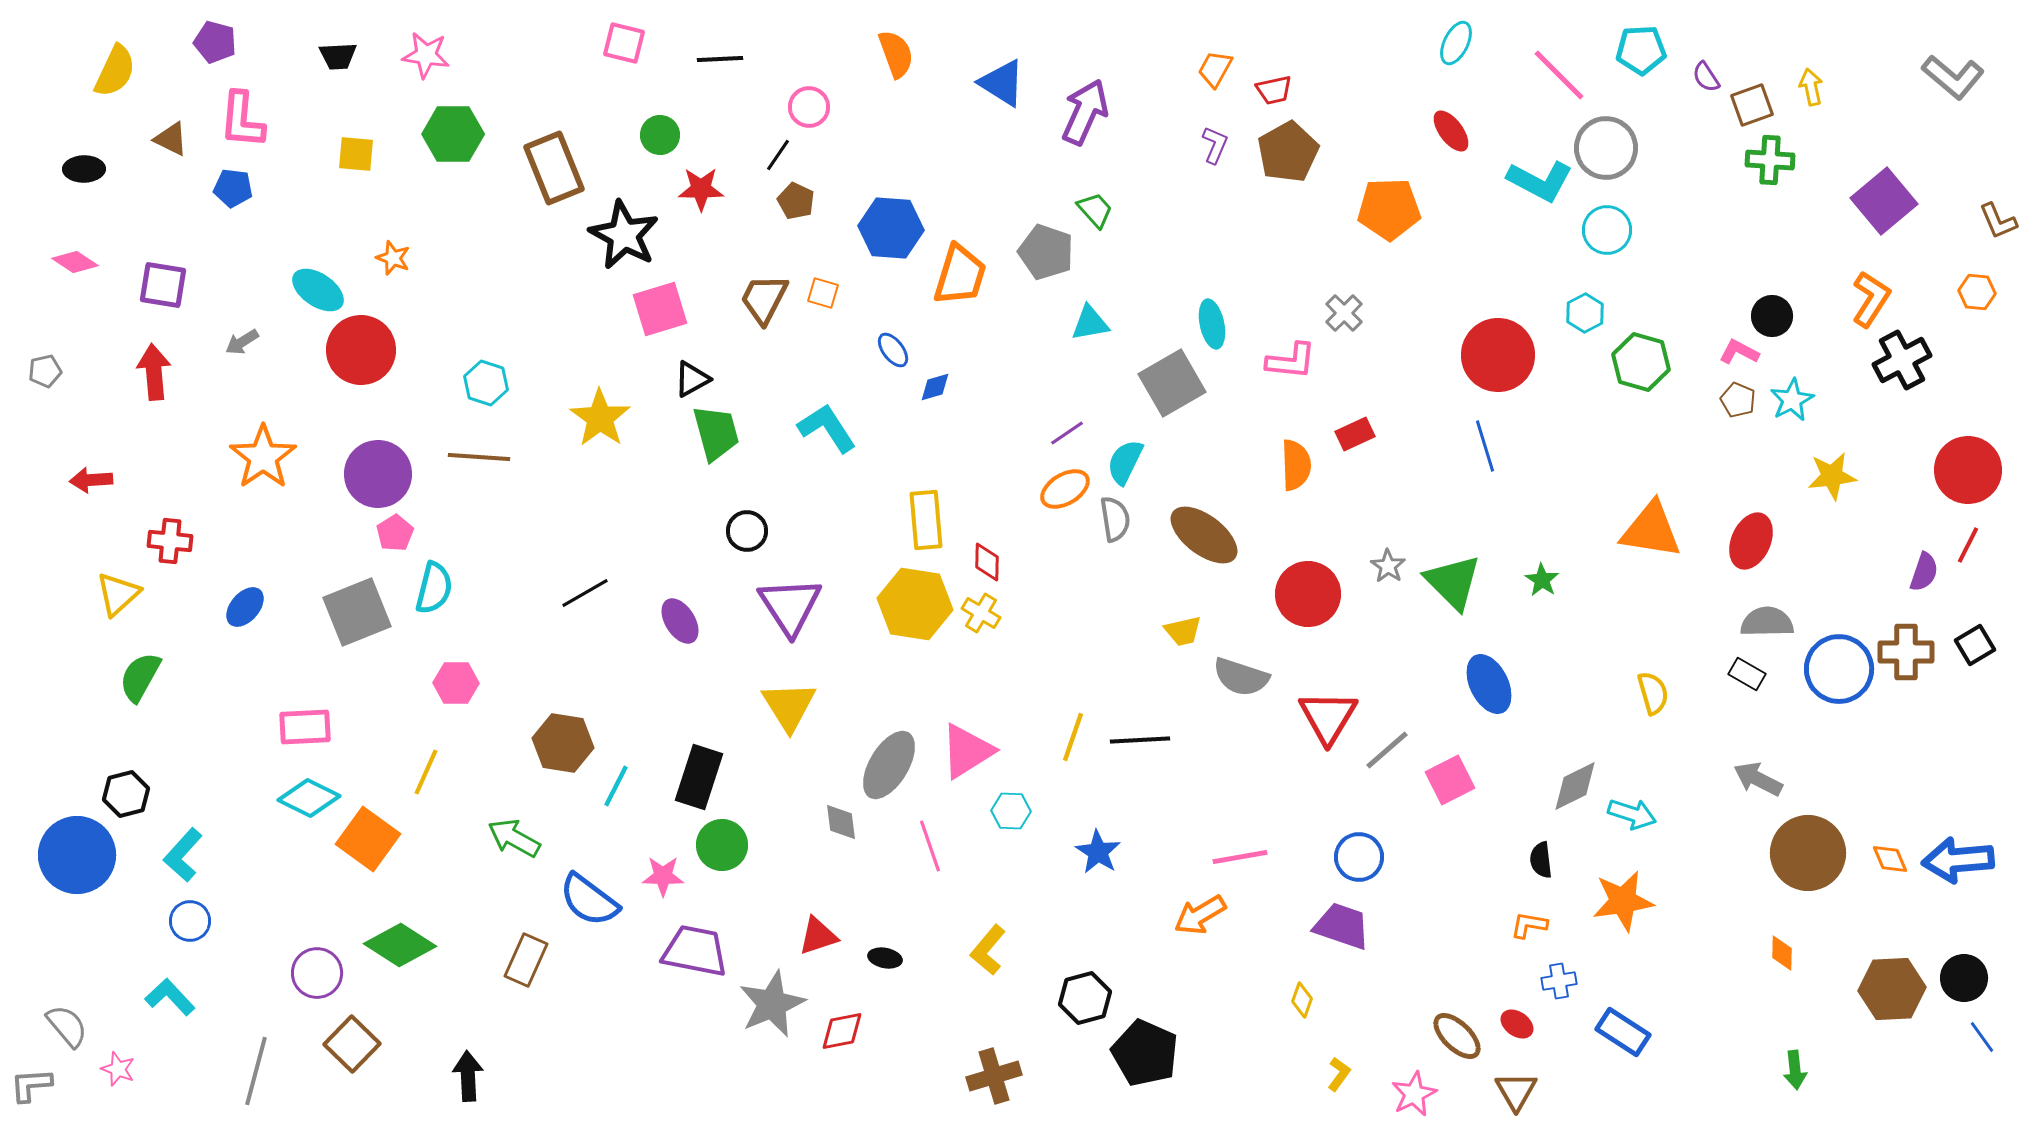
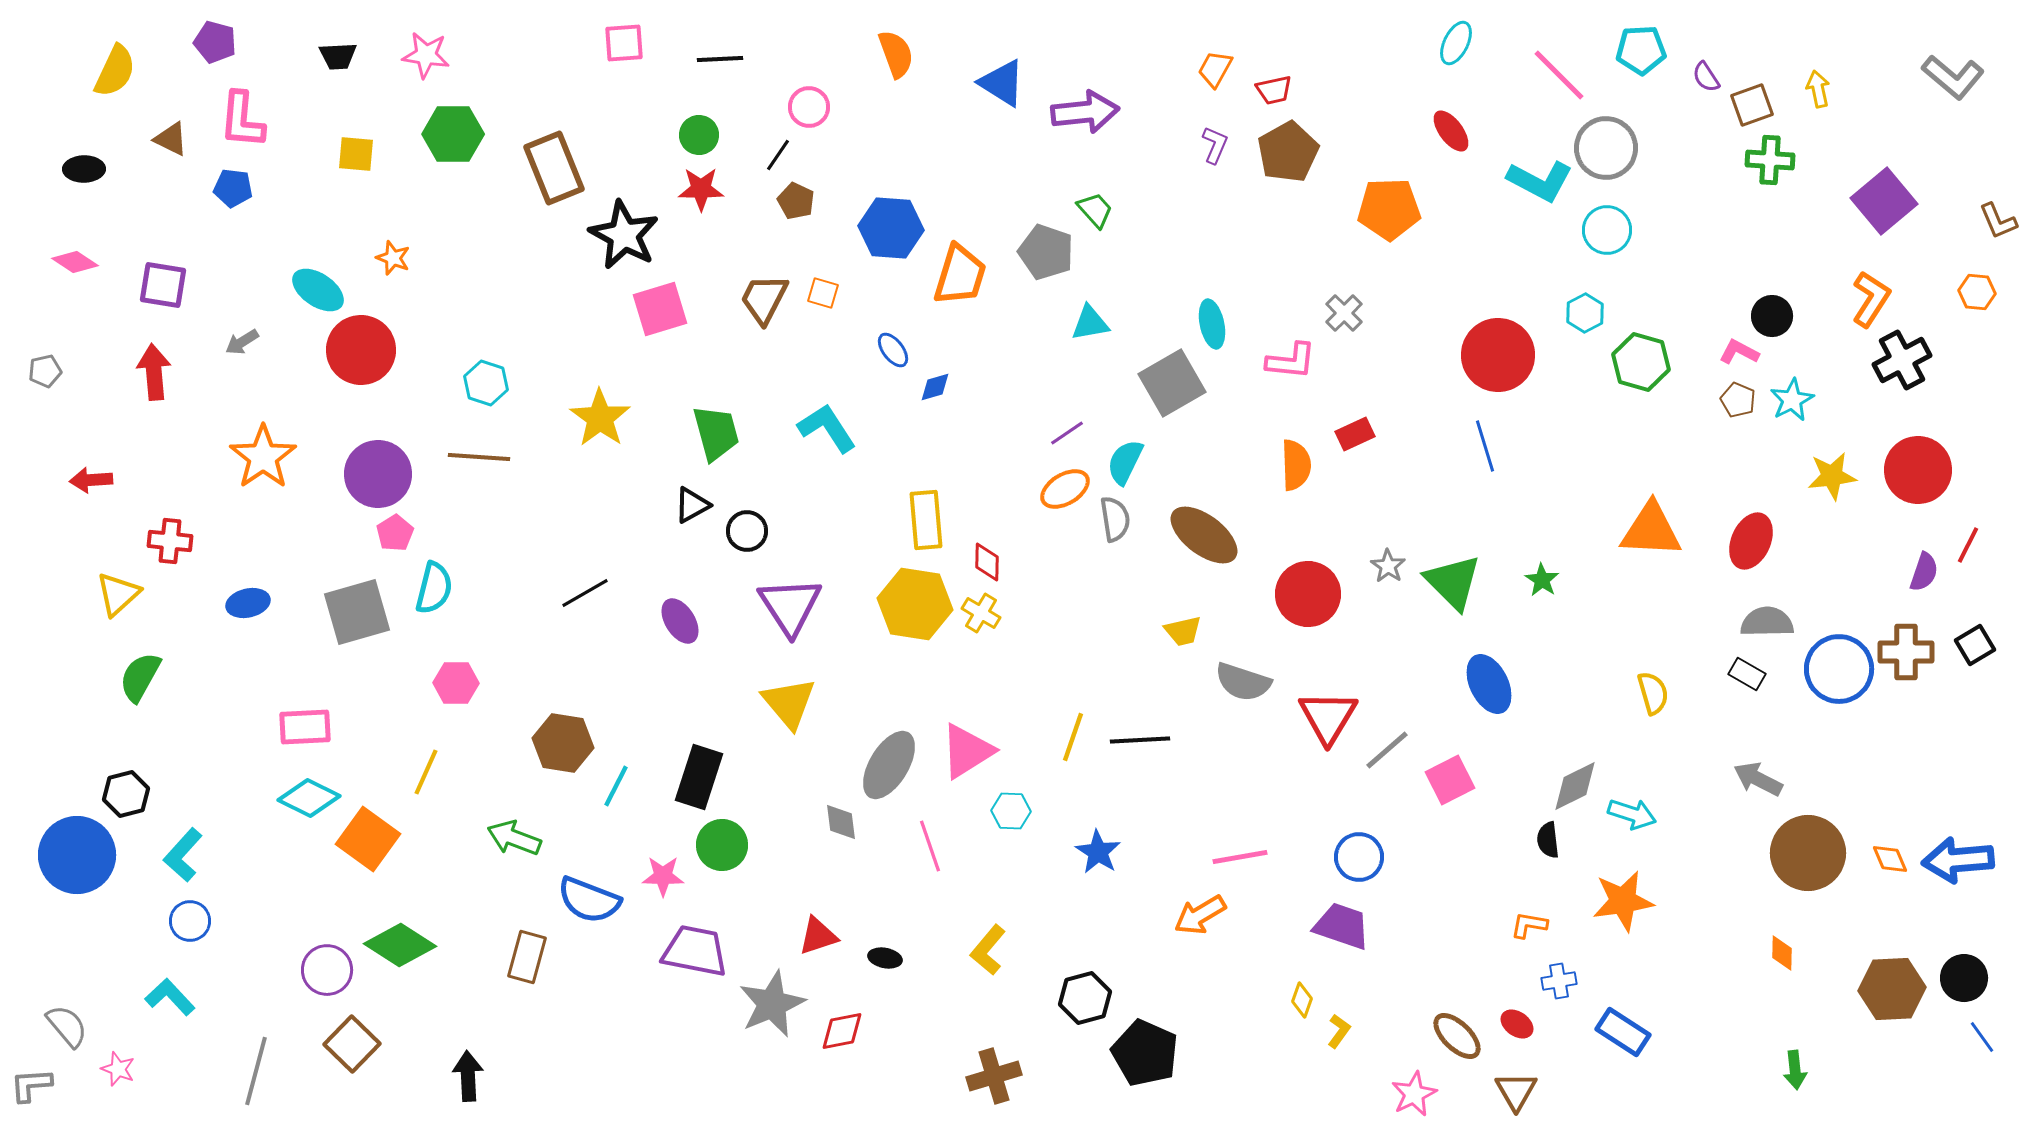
pink square at (624, 43): rotated 18 degrees counterclockwise
yellow arrow at (1811, 87): moved 7 px right, 2 px down
purple arrow at (1085, 112): rotated 60 degrees clockwise
green circle at (660, 135): moved 39 px right
black triangle at (692, 379): moved 126 px down
red circle at (1968, 470): moved 50 px left
orange triangle at (1651, 530): rotated 6 degrees counterclockwise
blue ellipse at (245, 607): moved 3 px right, 4 px up; rotated 36 degrees clockwise
gray square at (357, 612): rotated 6 degrees clockwise
gray semicircle at (1241, 677): moved 2 px right, 5 px down
yellow triangle at (789, 706): moved 3 px up; rotated 8 degrees counterclockwise
green arrow at (514, 838): rotated 8 degrees counterclockwise
black semicircle at (1541, 860): moved 7 px right, 20 px up
blue semicircle at (589, 900): rotated 16 degrees counterclockwise
brown rectangle at (526, 960): moved 1 px right, 3 px up; rotated 9 degrees counterclockwise
purple circle at (317, 973): moved 10 px right, 3 px up
yellow L-shape at (1339, 1074): moved 43 px up
